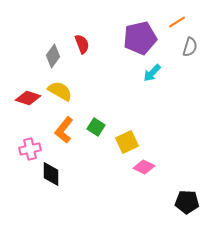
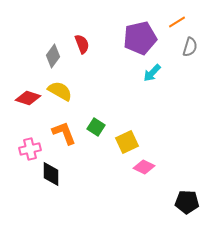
orange L-shape: moved 3 px down; rotated 120 degrees clockwise
